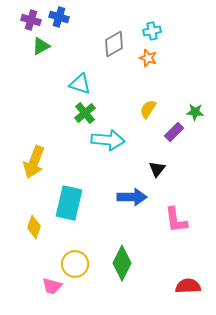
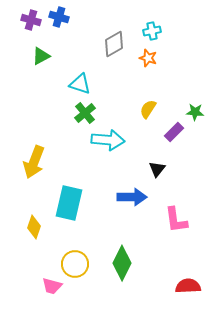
green triangle: moved 10 px down
